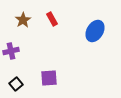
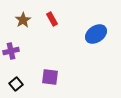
blue ellipse: moved 1 px right, 3 px down; rotated 25 degrees clockwise
purple square: moved 1 px right, 1 px up; rotated 12 degrees clockwise
